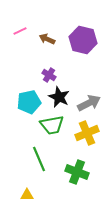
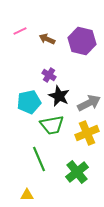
purple hexagon: moved 1 px left, 1 px down
black star: moved 1 px up
green cross: rotated 30 degrees clockwise
